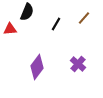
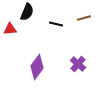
brown line: rotated 32 degrees clockwise
black line: rotated 72 degrees clockwise
